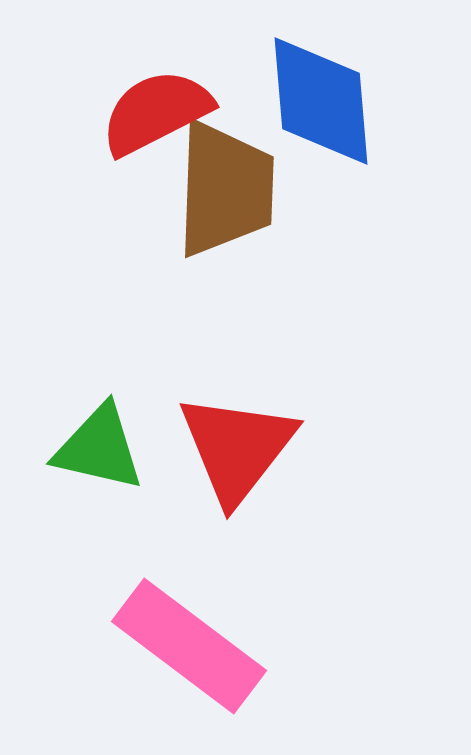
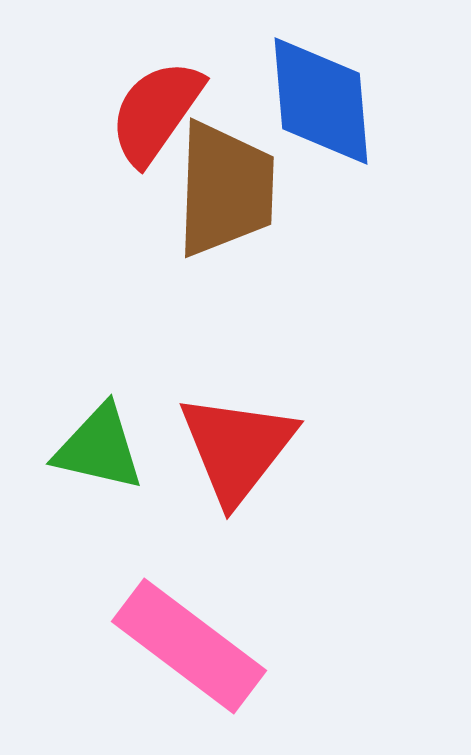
red semicircle: rotated 28 degrees counterclockwise
